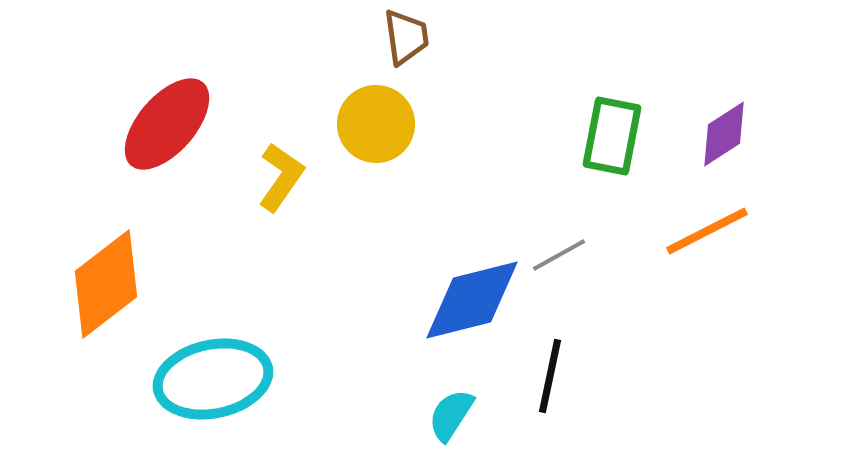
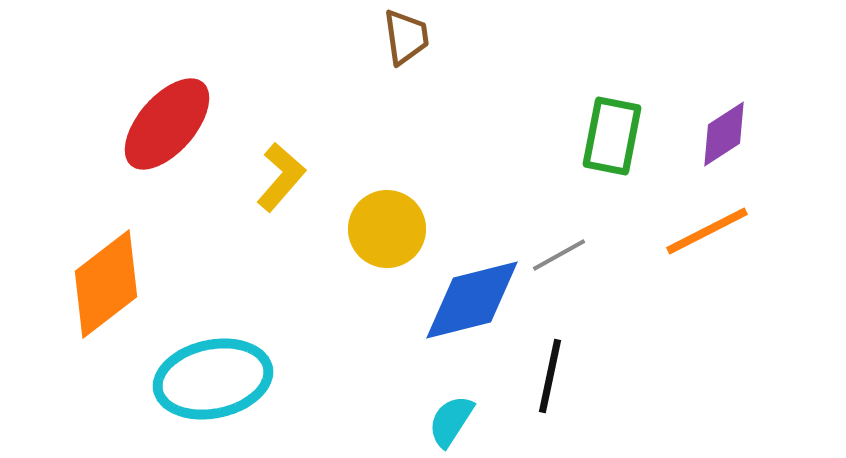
yellow circle: moved 11 px right, 105 px down
yellow L-shape: rotated 6 degrees clockwise
cyan semicircle: moved 6 px down
